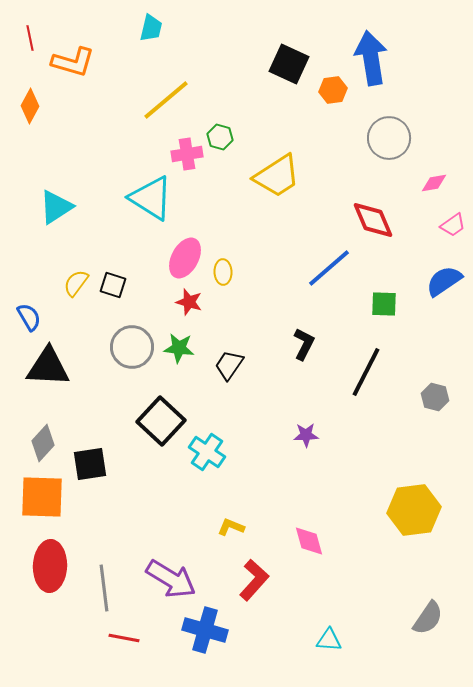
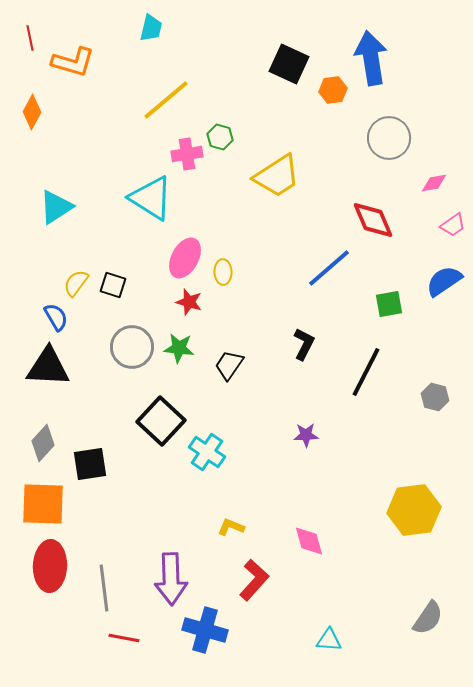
orange diamond at (30, 106): moved 2 px right, 6 px down
green square at (384, 304): moved 5 px right; rotated 12 degrees counterclockwise
blue semicircle at (29, 317): moved 27 px right
orange square at (42, 497): moved 1 px right, 7 px down
purple arrow at (171, 579): rotated 57 degrees clockwise
